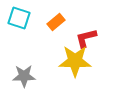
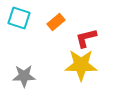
yellow star: moved 6 px right, 4 px down
